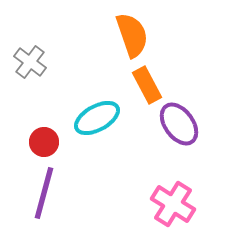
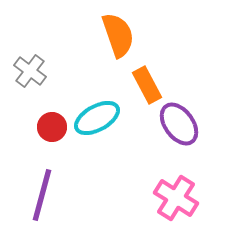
orange semicircle: moved 14 px left
gray cross: moved 9 px down
red circle: moved 8 px right, 15 px up
purple line: moved 2 px left, 2 px down
pink cross: moved 3 px right, 6 px up
